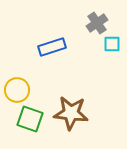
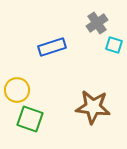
cyan square: moved 2 px right, 1 px down; rotated 18 degrees clockwise
brown star: moved 22 px right, 6 px up
